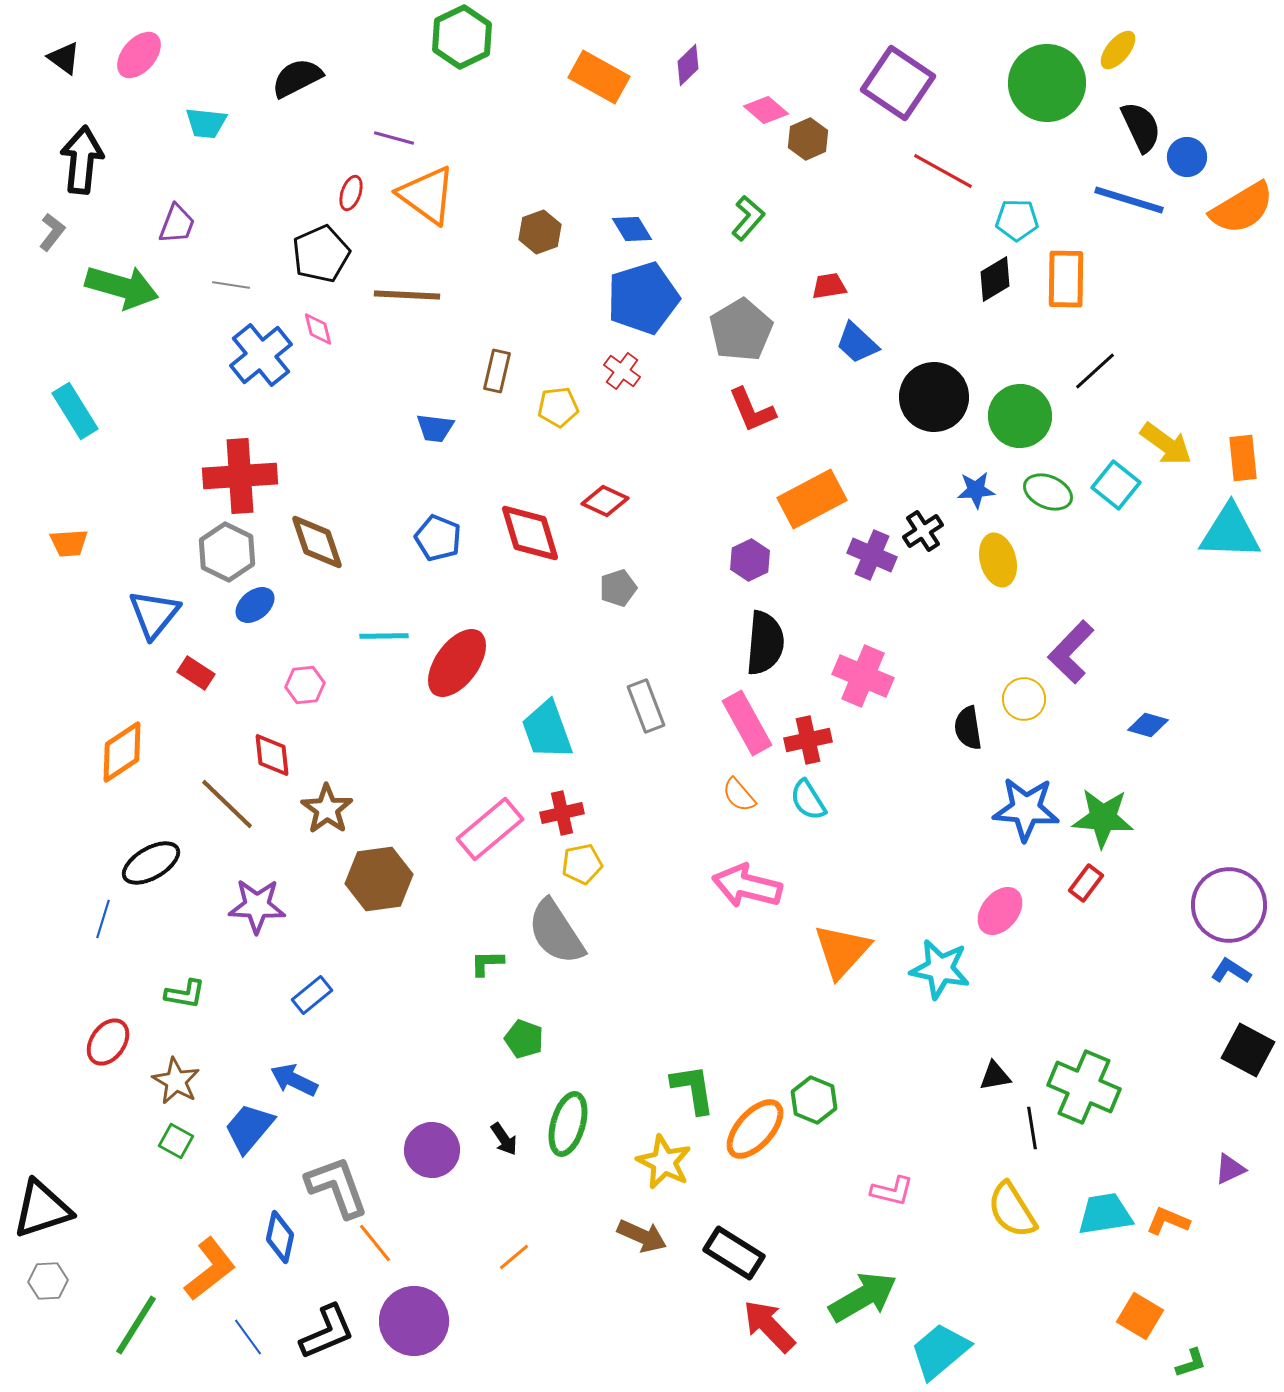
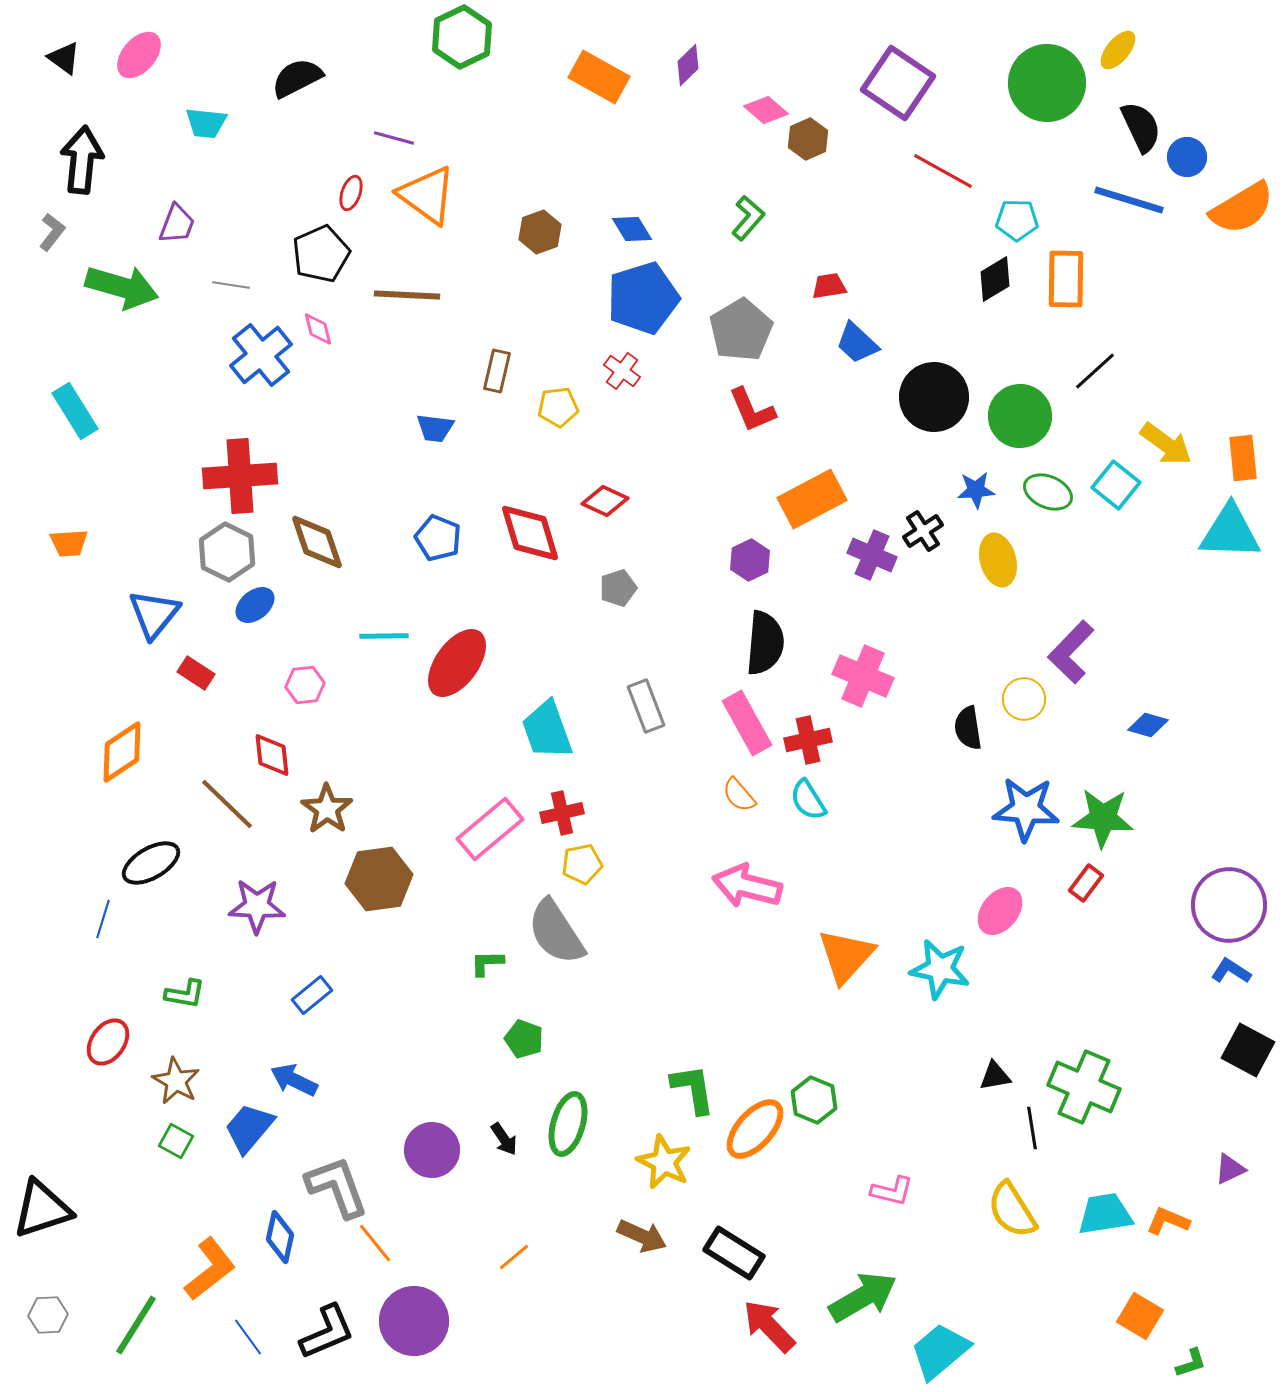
orange triangle at (842, 951): moved 4 px right, 5 px down
gray hexagon at (48, 1281): moved 34 px down
